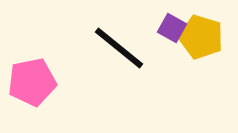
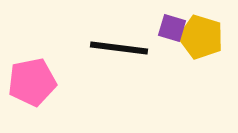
purple square: rotated 12 degrees counterclockwise
black line: rotated 32 degrees counterclockwise
